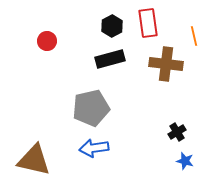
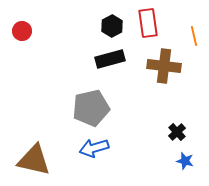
red circle: moved 25 px left, 10 px up
brown cross: moved 2 px left, 2 px down
black cross: rotated 12 degrees counterclockwise
blue arrow: rotated 8 degrees counterclockwise
